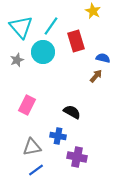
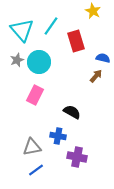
cyan triangle: moved 1 px right, 3 px down
cyan circle: moved 4 px left, 10 px down
pink rectangle: moved 8 px right, 10 px up
